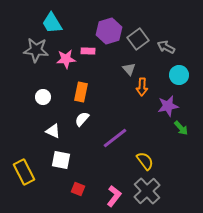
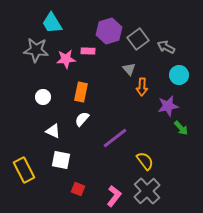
yellow rectangle: moved 2 px up
